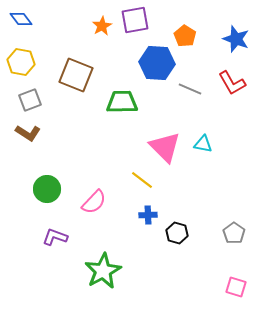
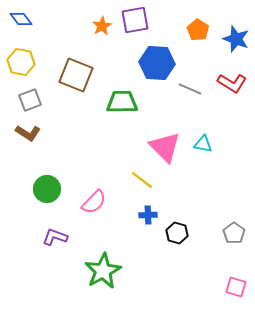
orange pentagon: moved 13 px right, 6 px up
red L-shape: rotated 28 degrees counterclockwise
